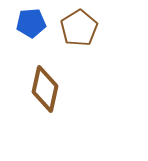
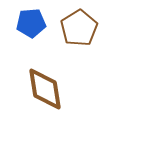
brown diamond: rotated 21 degrees counterclockwise
